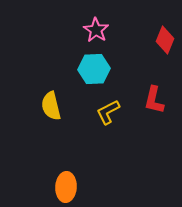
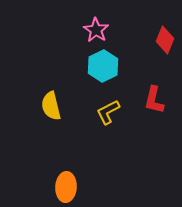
cyan hexagon: moved 9 px right, 3 px up; rotated 24 degrees counterclockwise
